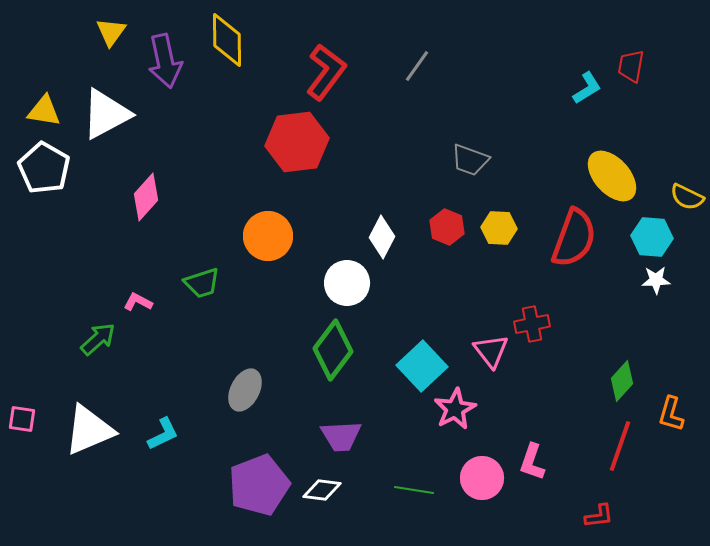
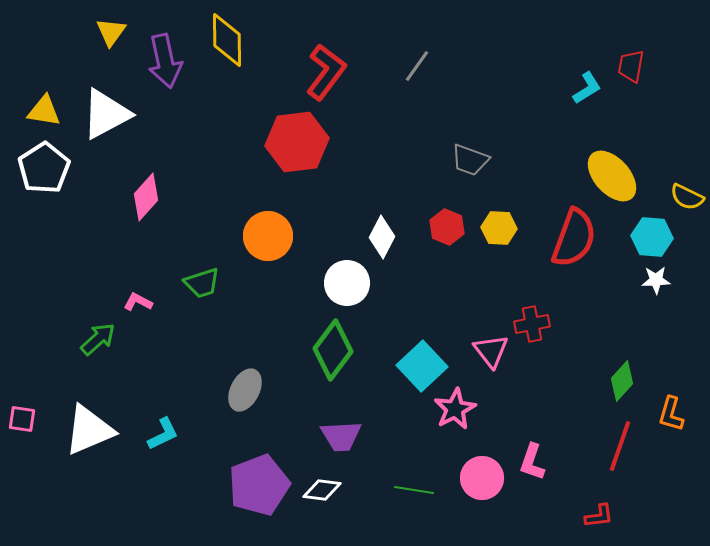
white pentagon at (44, 168): rotated 9 degrees clockwise
